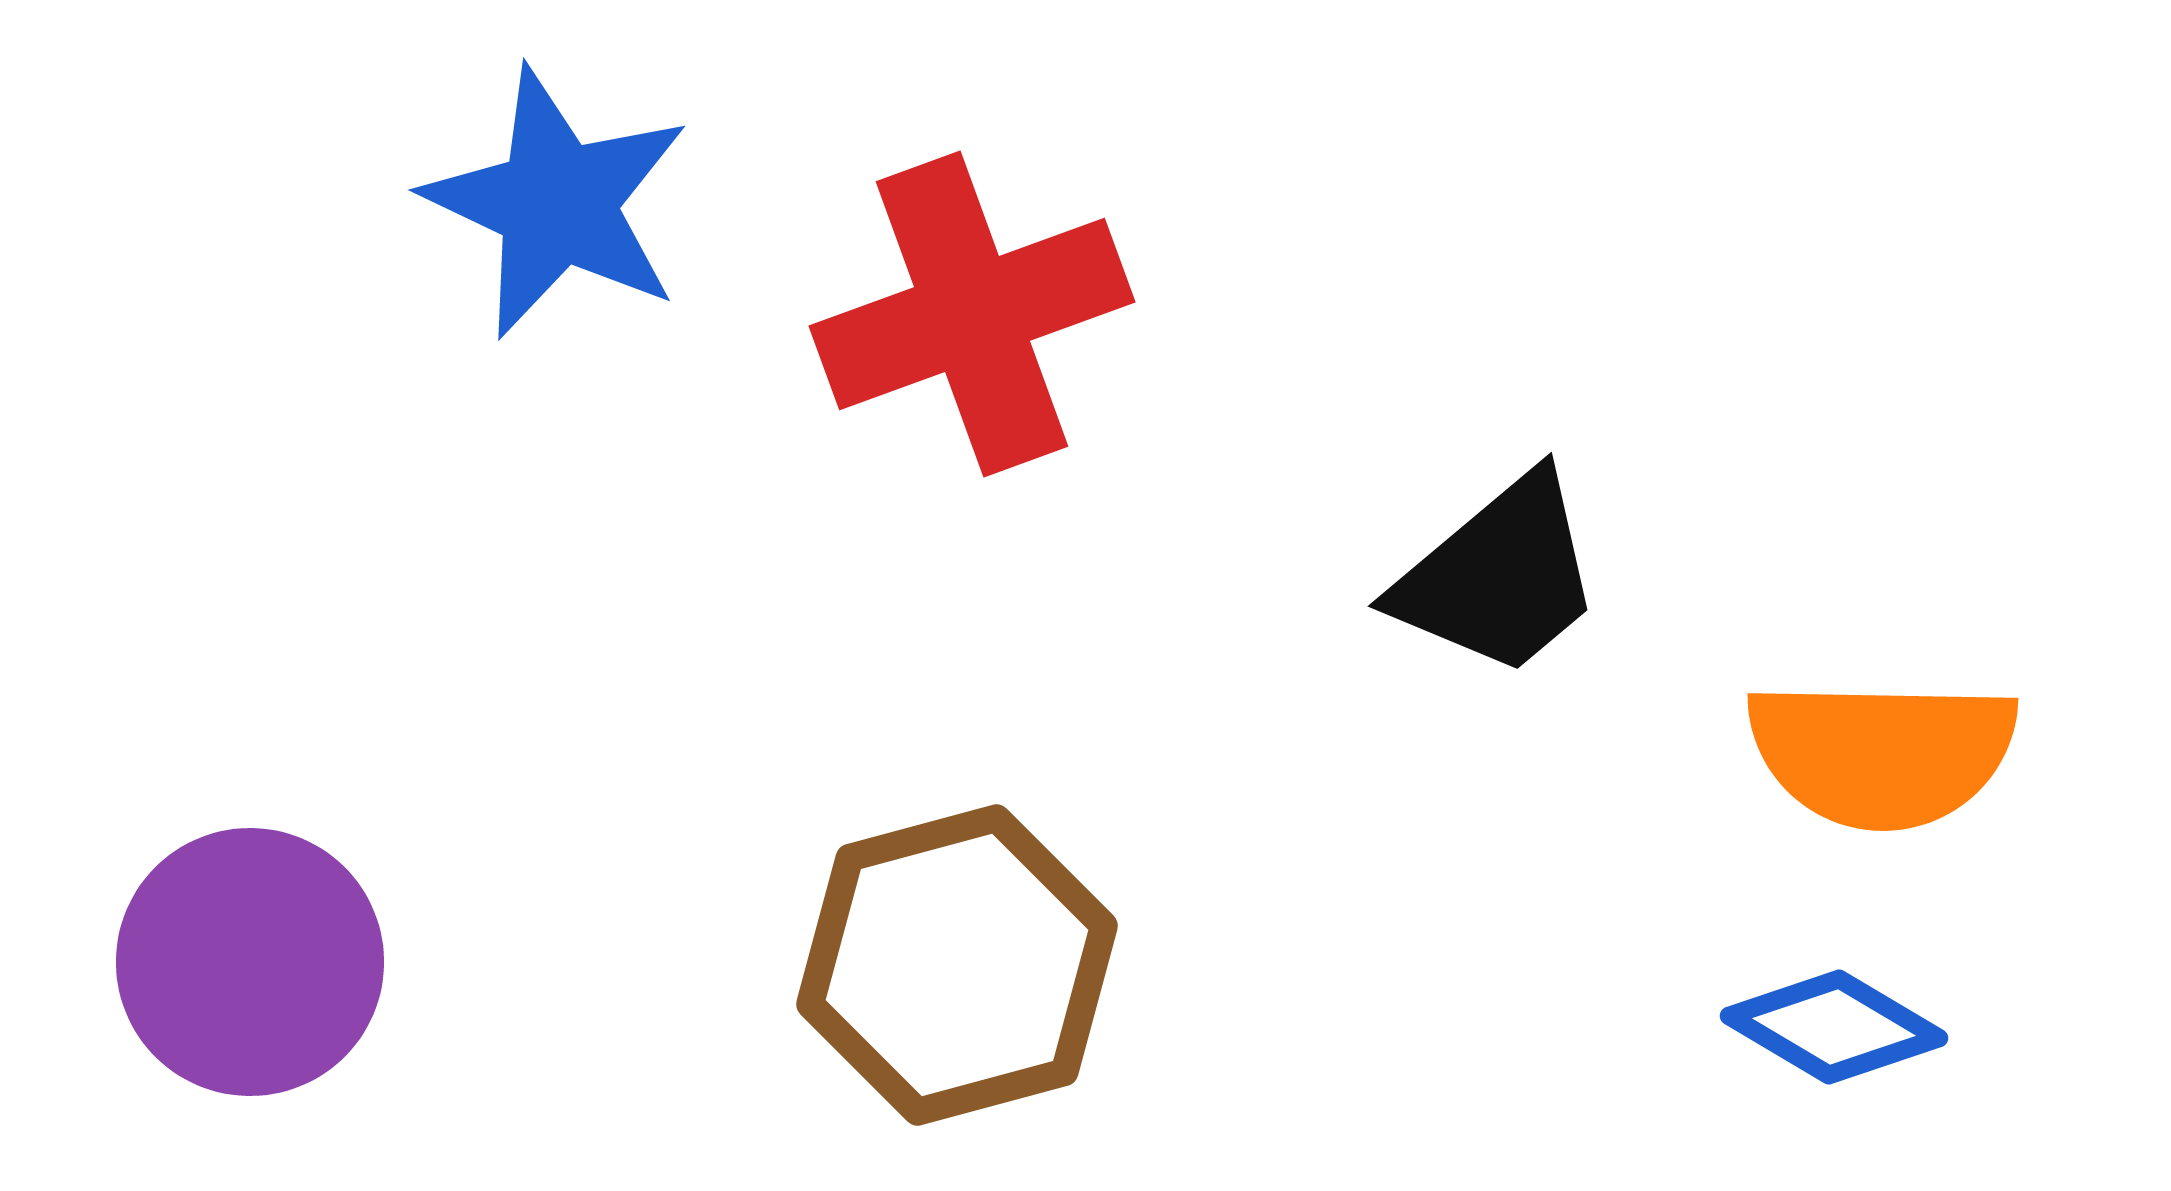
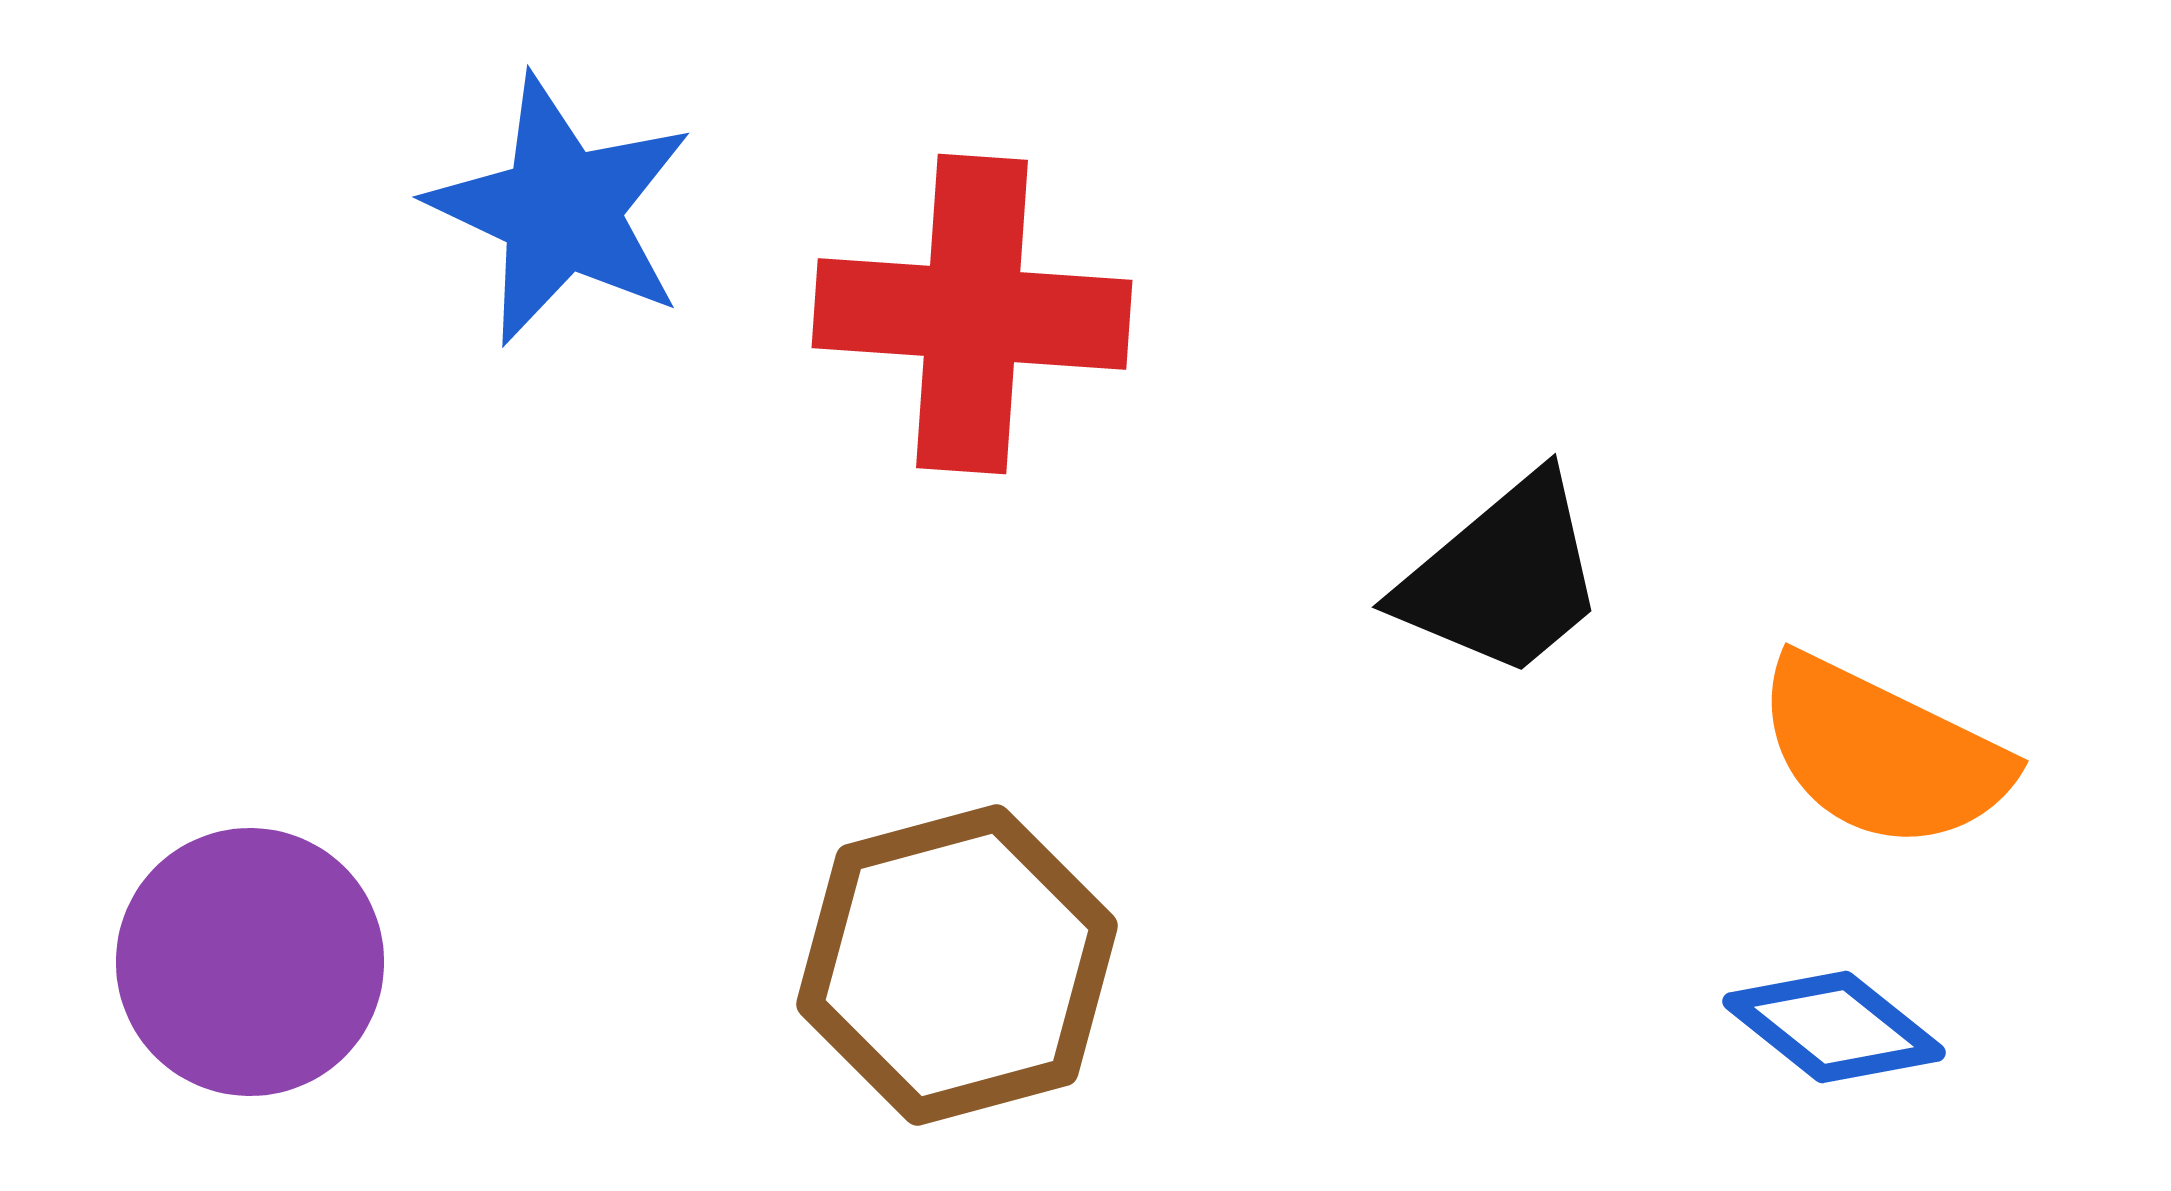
blue star: moved 4 px right, 7 px down
red cross: rotated 24 degrees clockwise
black trapezoid: moved 4 px right, 1 px down
orange semicircle: rotated 25 degrees clockwise
blue diamond: rotated 8 degrees clockwise
